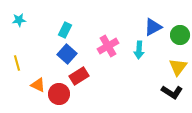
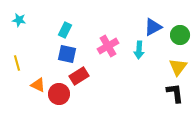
cyan star: rotated 16 degrees clockwise
blue square: rotated 30 degrees counterclockwise
black L-shape: moved 3 px right, 1 px down; rotated 130 degrees counterclockwise
